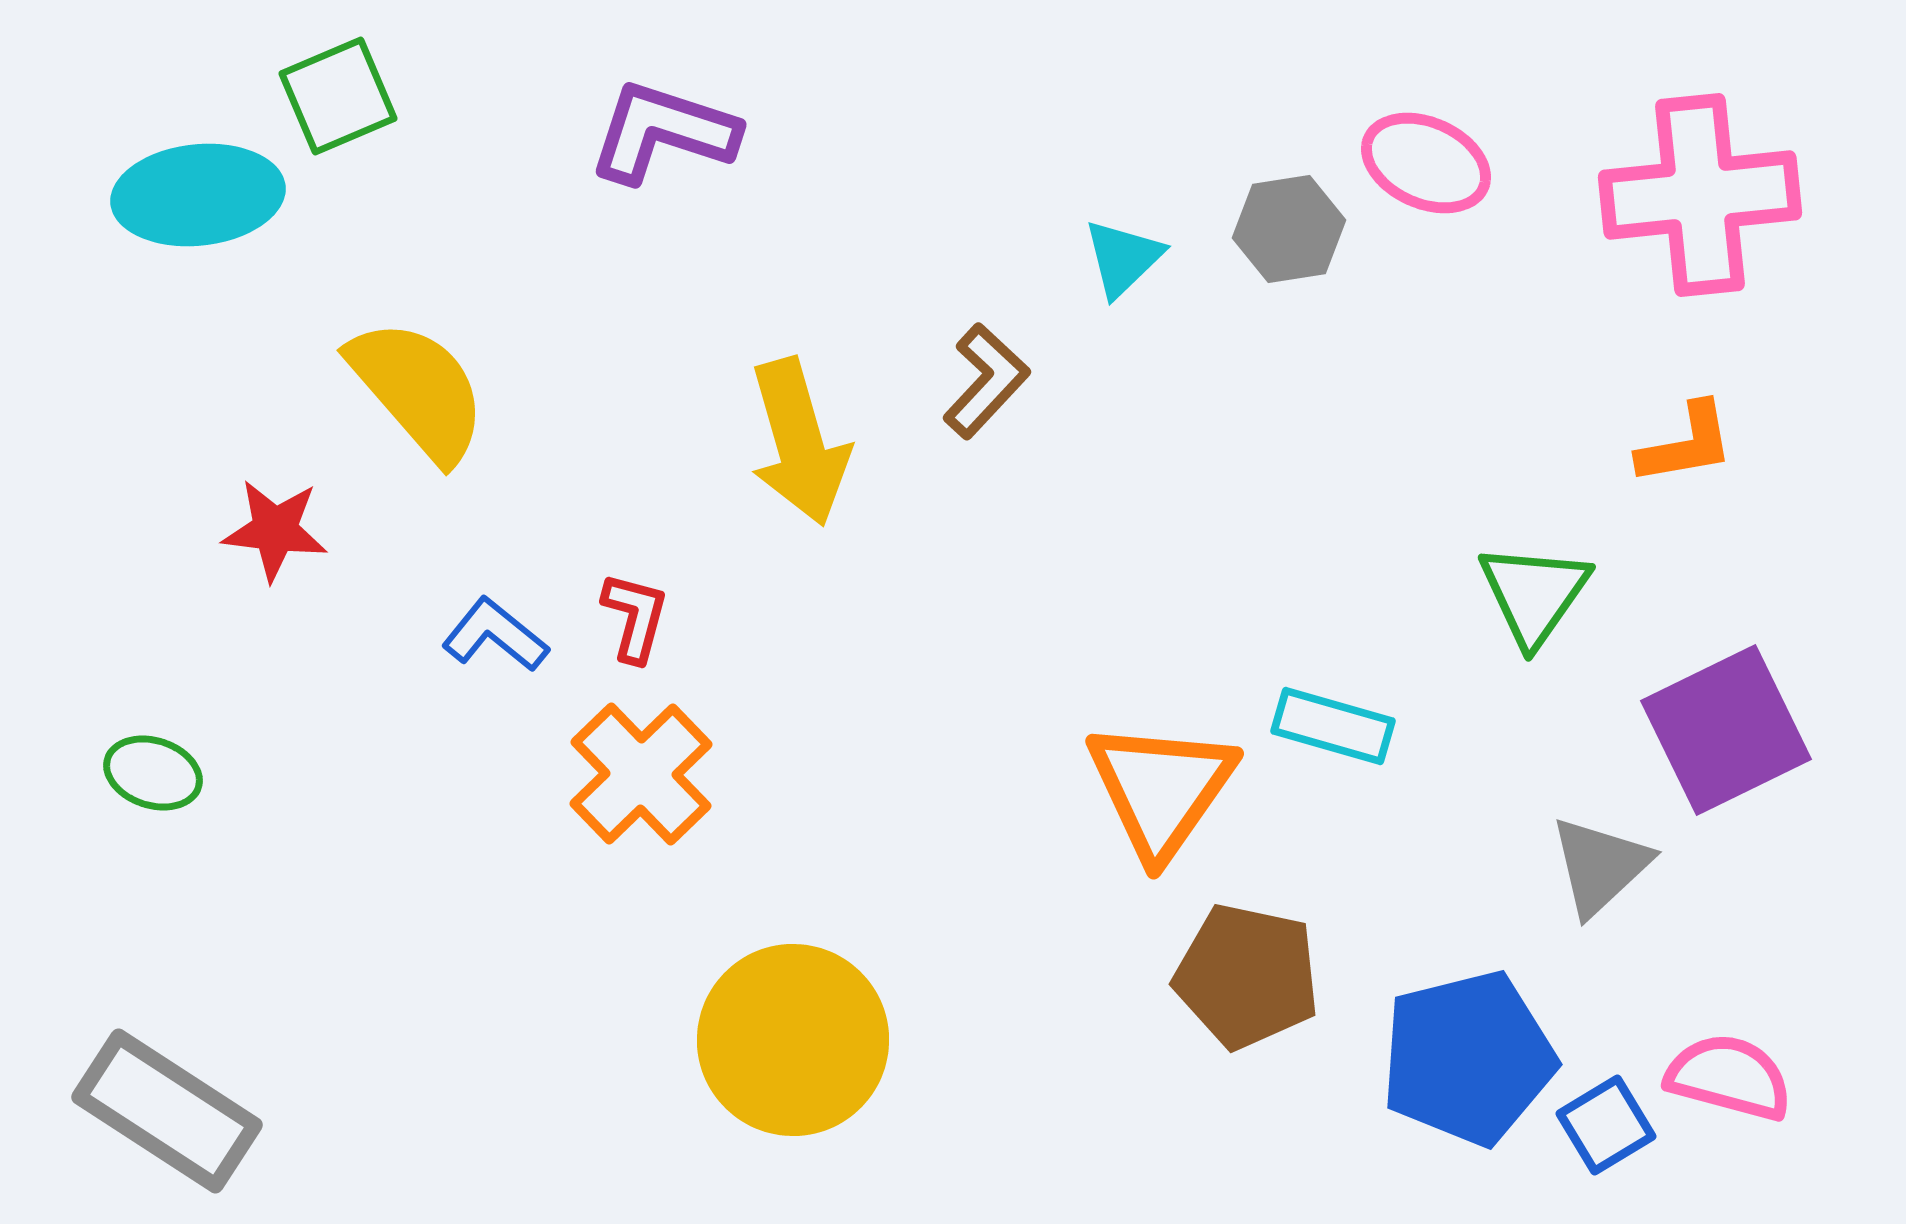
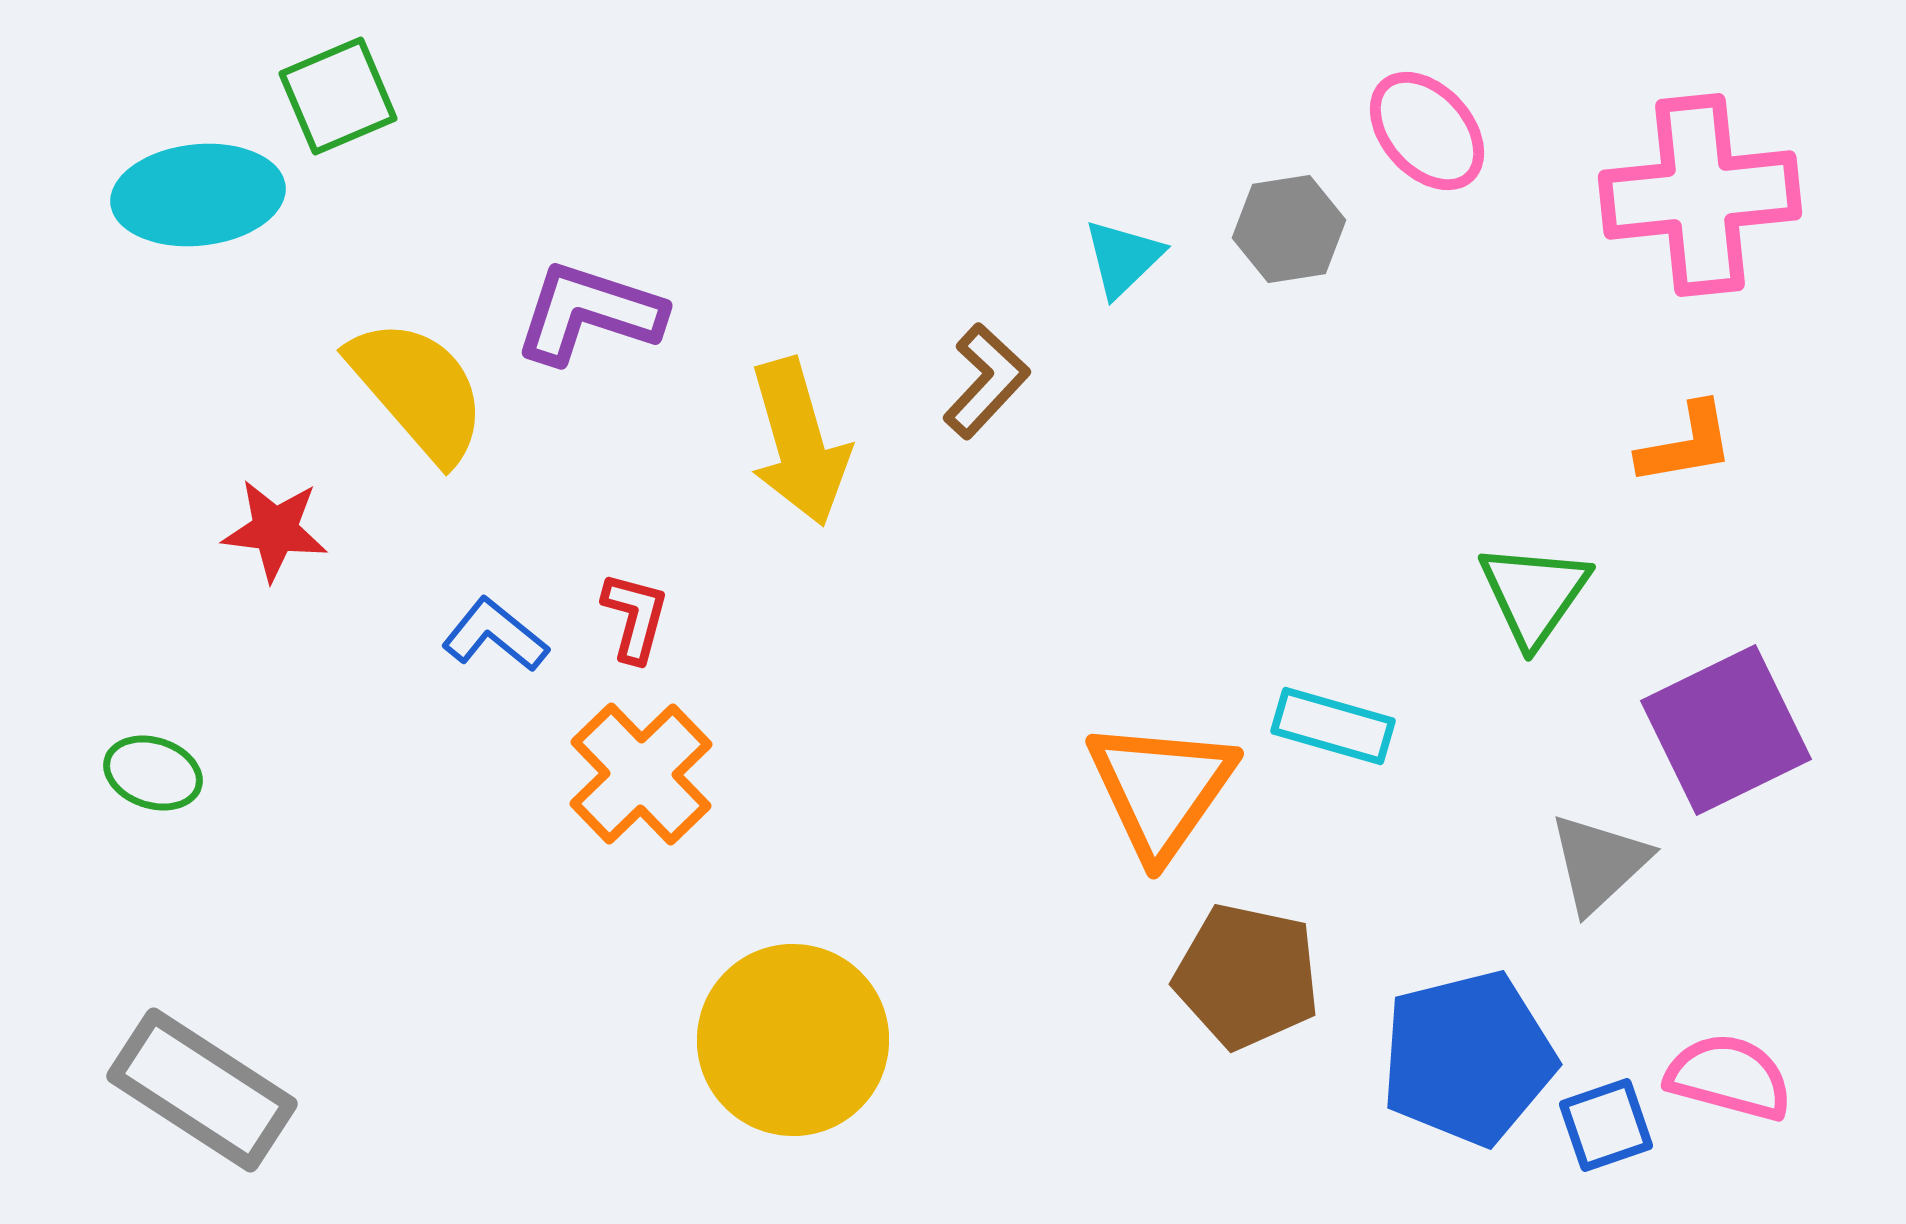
purple L-shape: moved 74 px left, 181 px down
pink ellipse: moved 1 px right, 32 px up; rotated 24 degrees clockwise
gray triangle: moved 1 px left, 3 px up
gray rectangle: moved 35 px right, 21 px up
blue square: rotated 12 degrees clockwise
